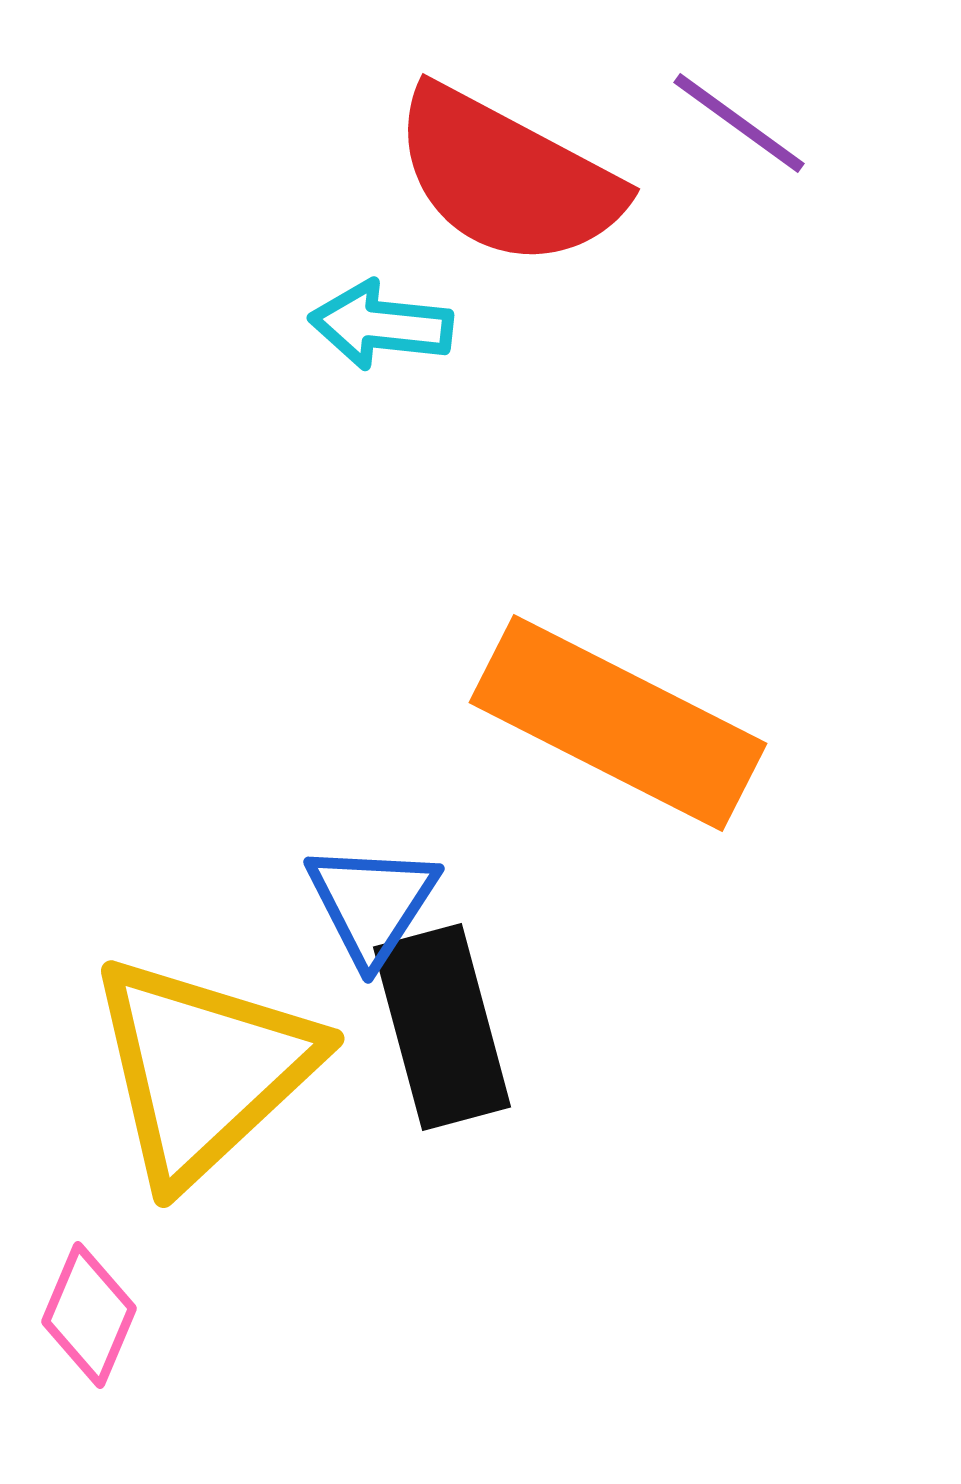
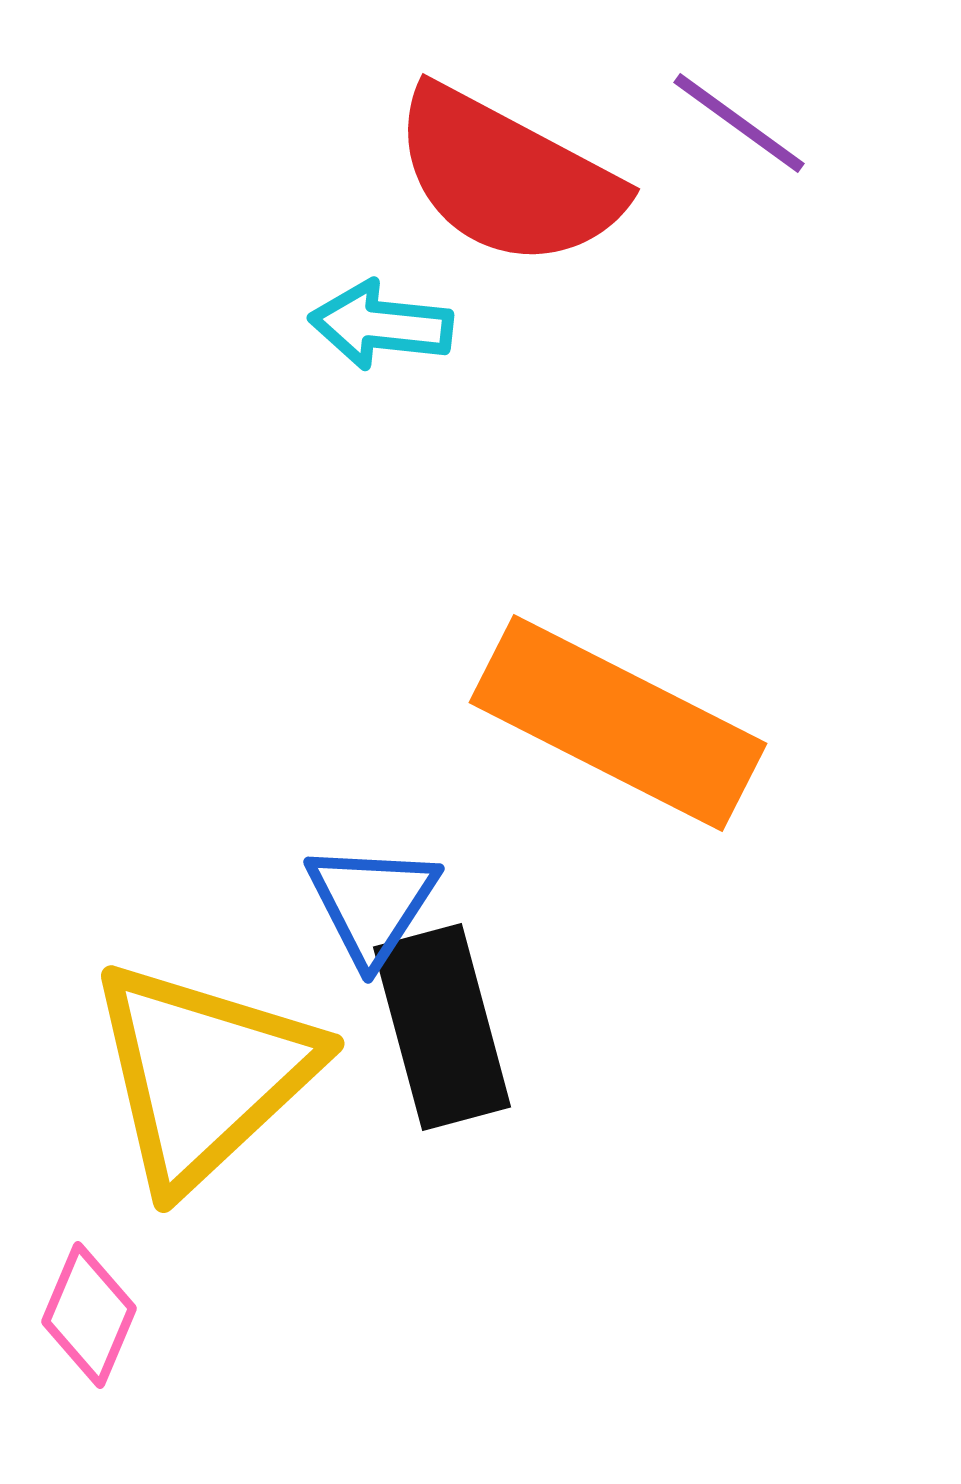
yellow triangle: moved 5 px down
